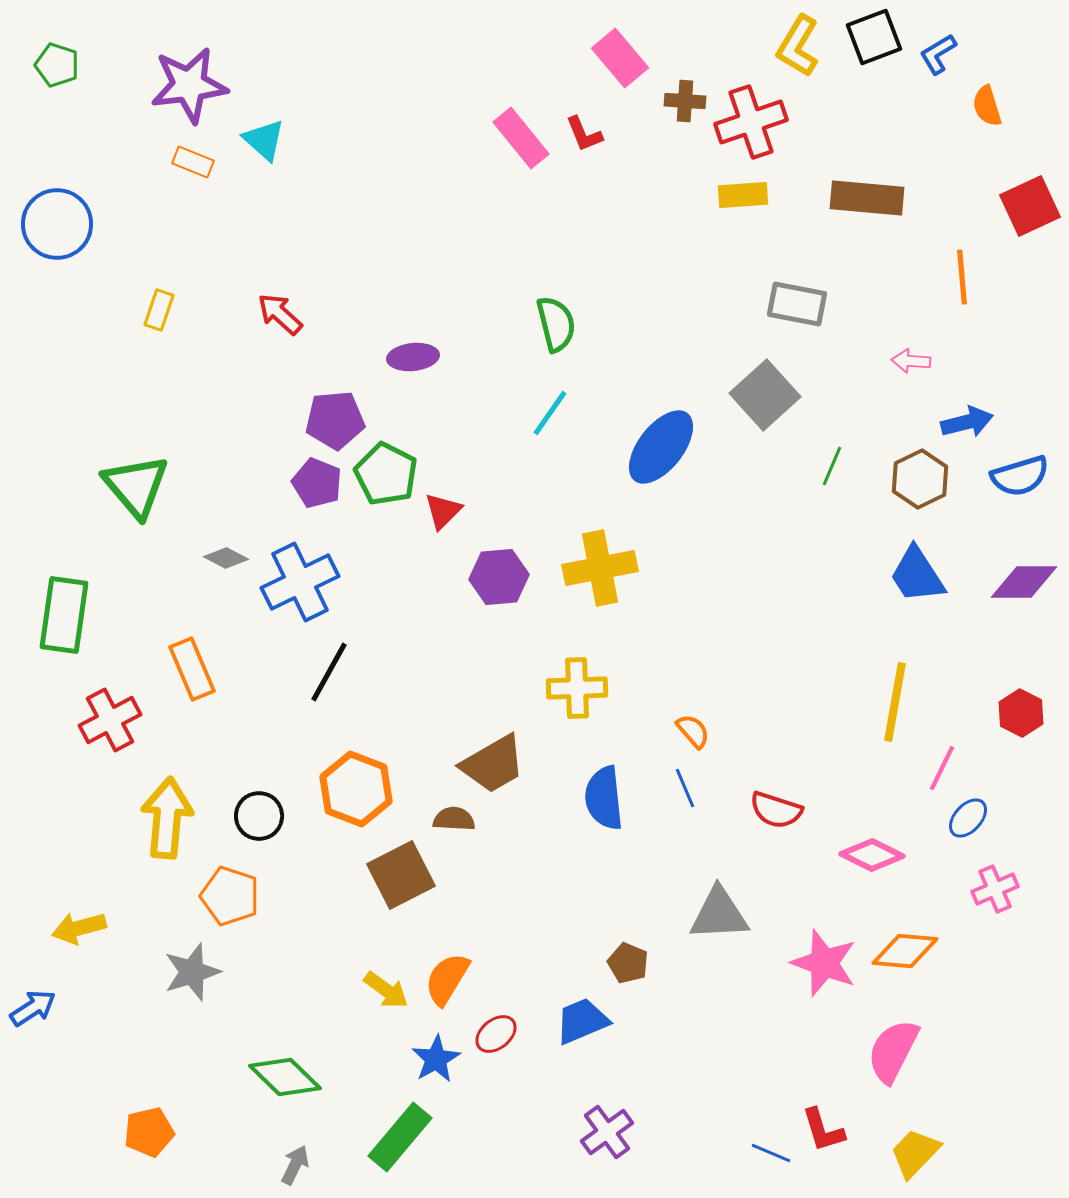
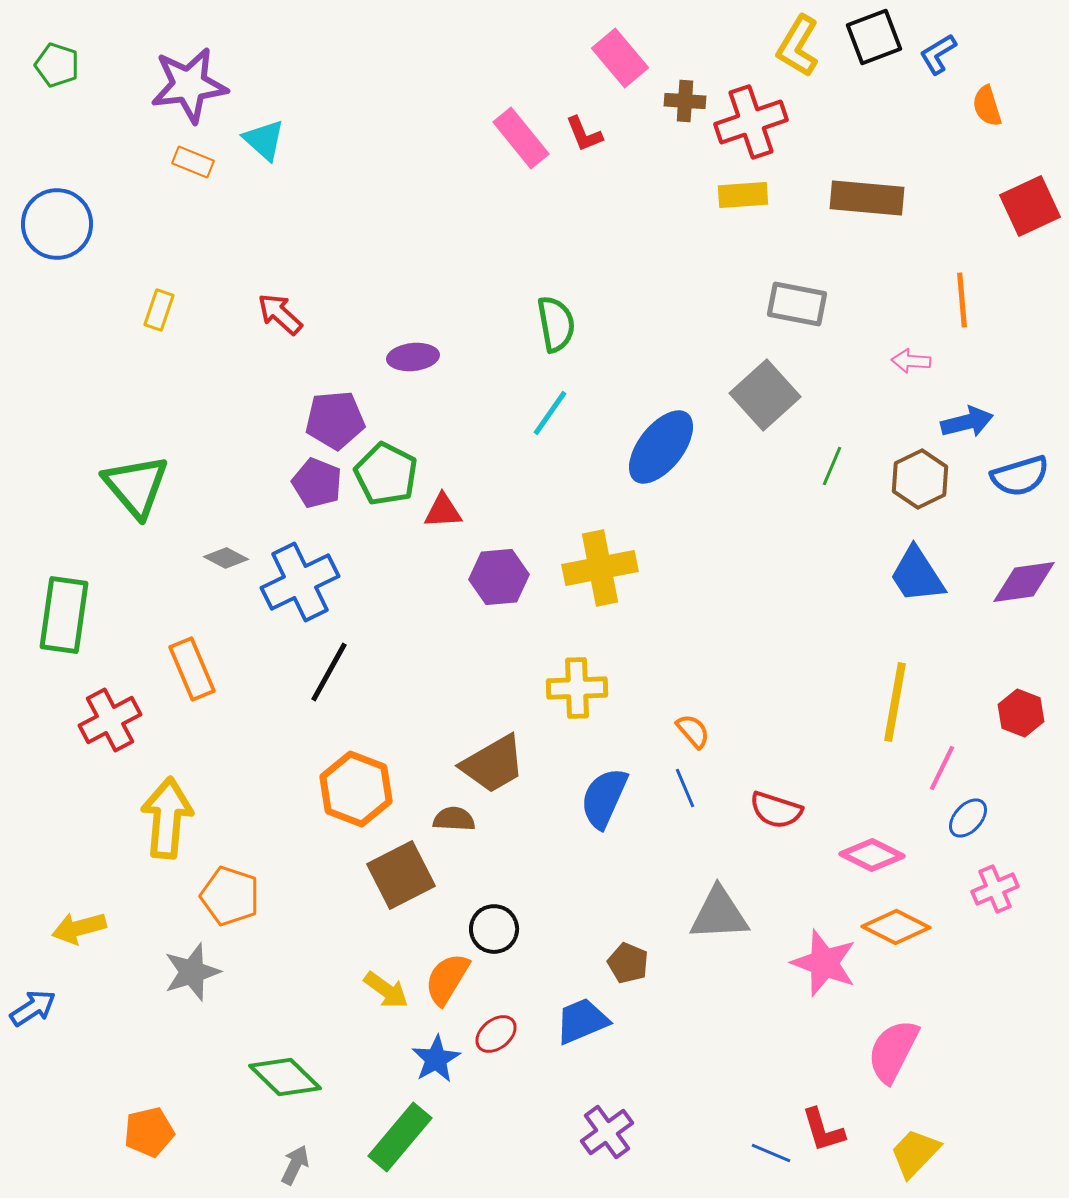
orange line at (962, 277): moved 23 px down
green semicircle at (556, 324): rotated 4 degrees clockwise
red triangle at (443, 511): rotated 42 degrees clockwise
purple diamond at (1024, 582): rotated 8 degrees counterclockwise
red hexagon at (1021, 713): rotated 6 degrees counterclockwise
blue semicircle at (604, 798): rotated 30 degrees clockwise
black circle at (259, 816): moved 235 px right, 113 px down
orange diamond at (905, 951): moved 9 px left, 24 px up; rotated 22 degrees clockwise
